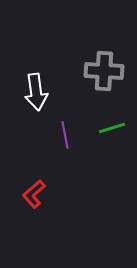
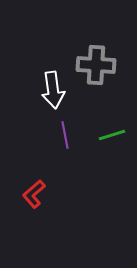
gray cross: moved 8 px left, 6 px up
white arrow: moved 17 px right, 2 px up
green line: moved 7 px down
